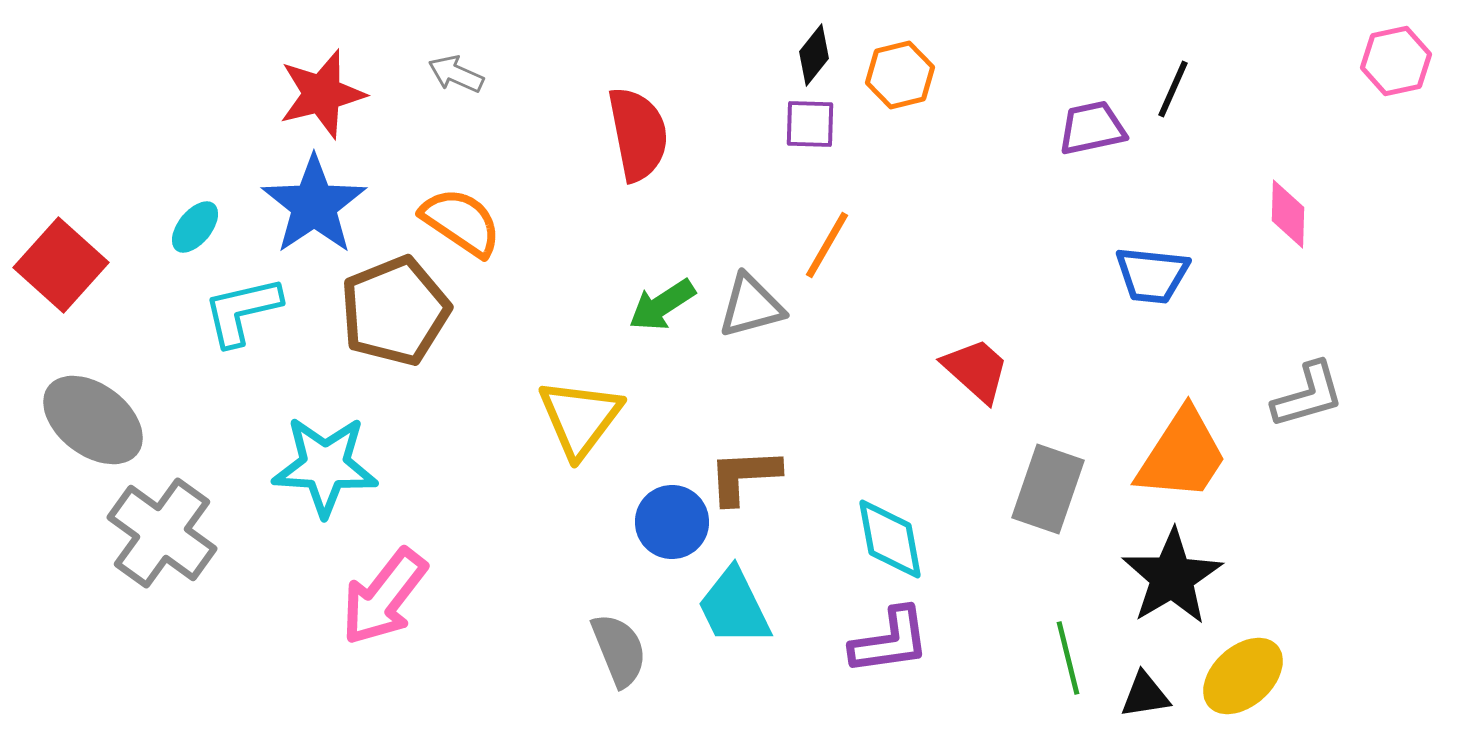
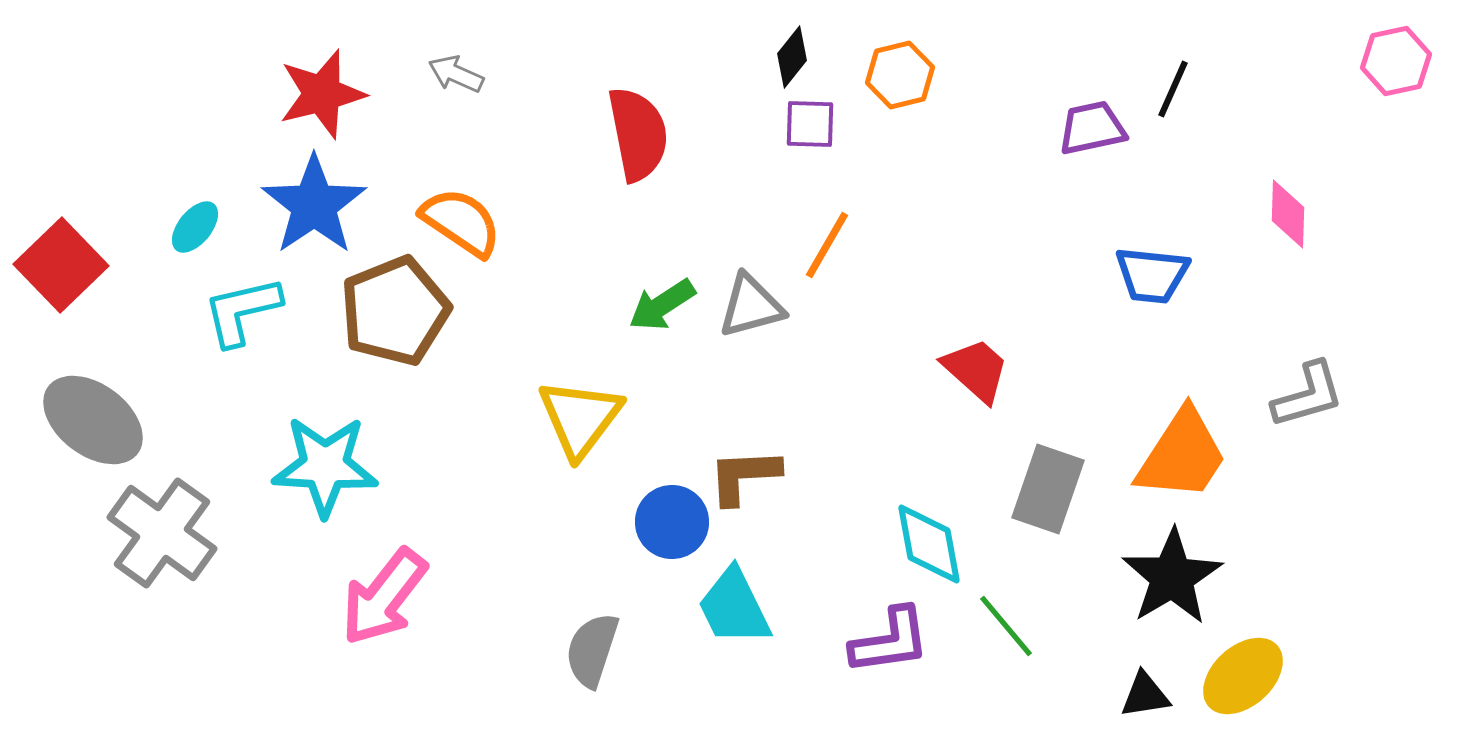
black diamond: moved 22 px left, 2 px down
red square: rotated 4 degrees clockwise
cyan diamond: moved 39 px right, 5 px down
gray semicircle: moved 27 px left; rotated 140 degrees counterclockwise
green line: moved 62 px left, 32 px up; rotated 26 degrees counterclockwise
